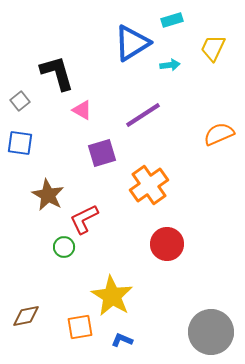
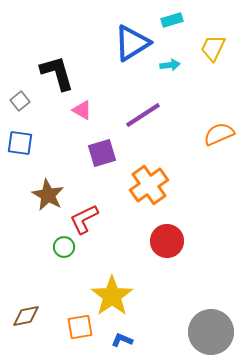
red circle: moved 3 px up
yellow star: rotated 6 degrees clockwise
